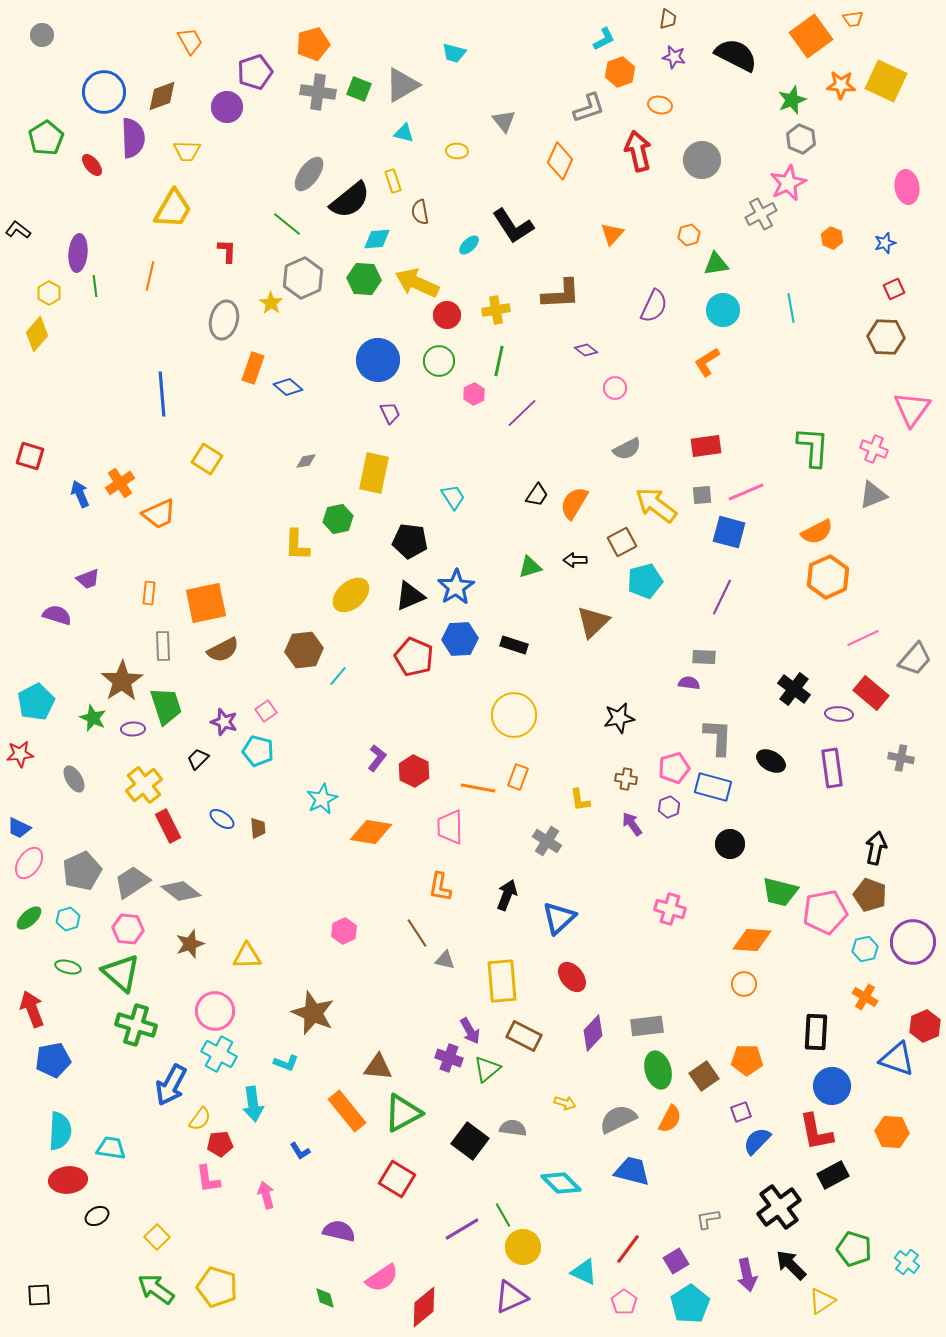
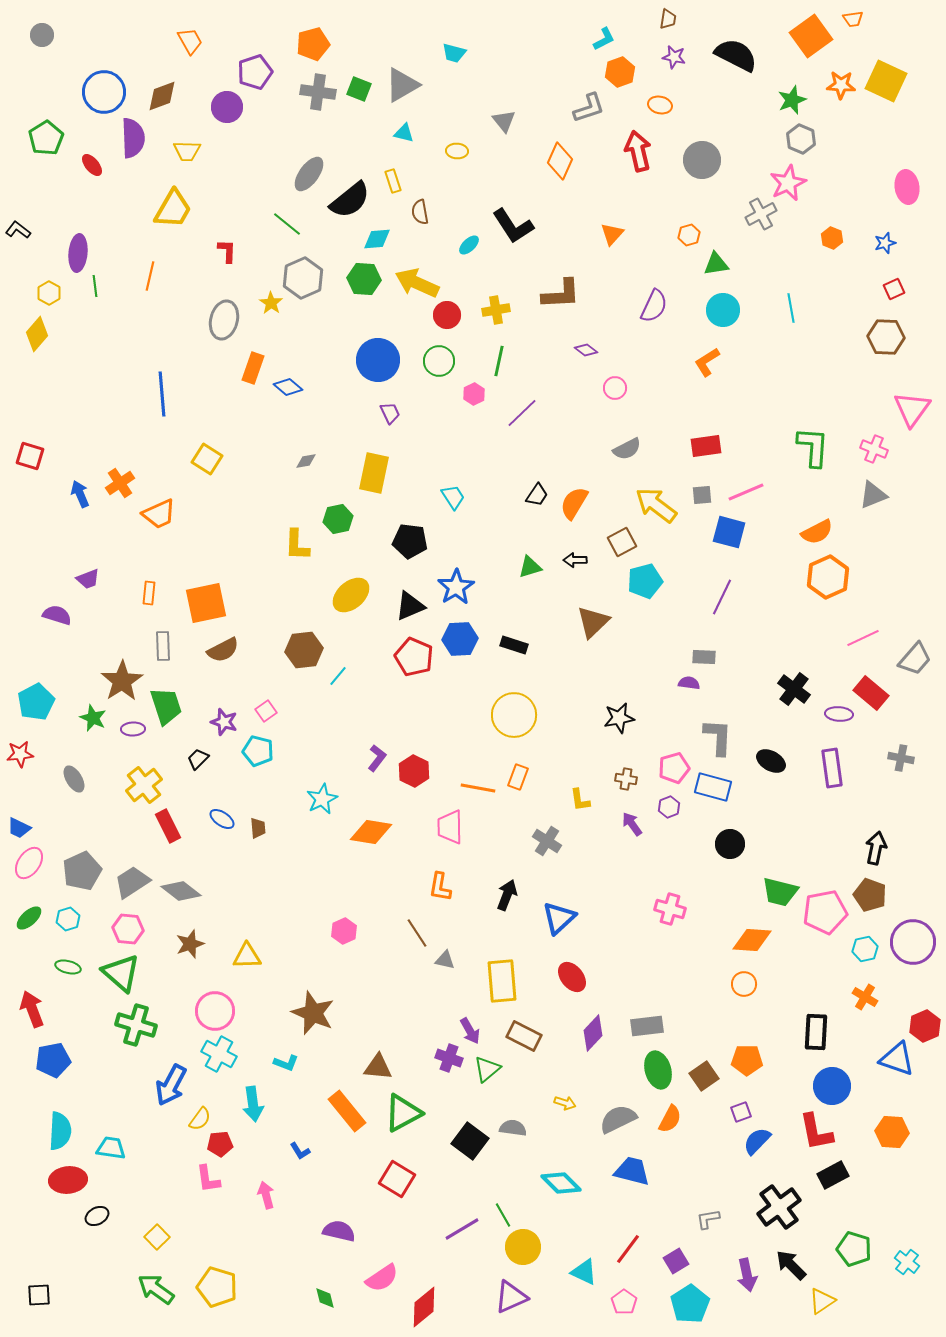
black triangle at (410, 596): moved 10 px down
